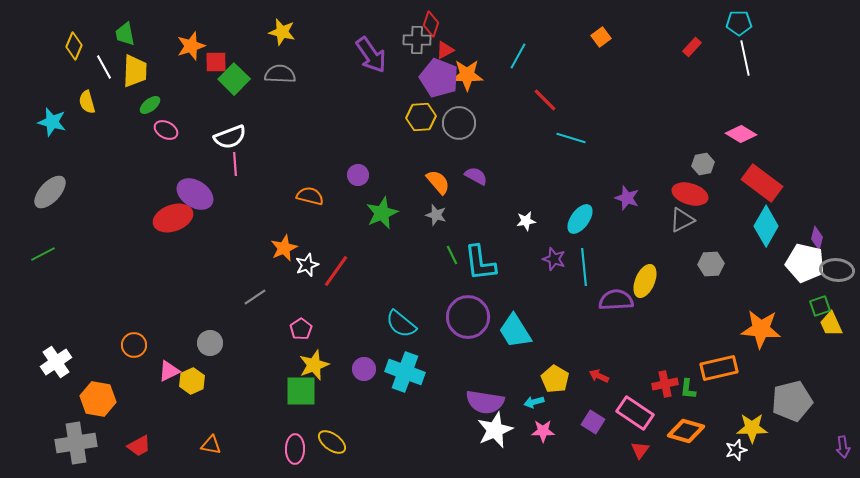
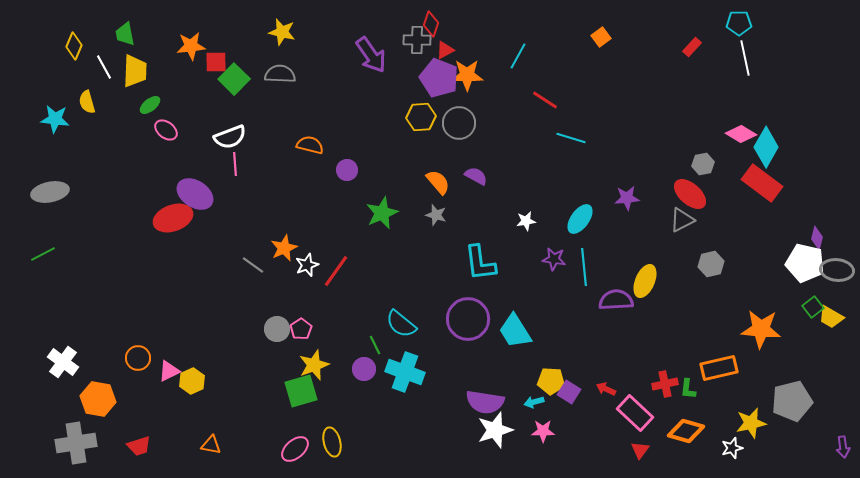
orange star at (191, 46): rotated 12 degrees clockwise
red line at (545, 100): rotated 12 degrees counterclockwise
cyan star at (52, 122): moved 3 px right, 3 px up; rotated 8 degrees counterclockwise
pink ellipse at (166, 130): rotated 10 degrees clockwise
purple circle at (358, 175): moved 11 px left, 5 px up
gray ellipse at (50, 192): rotated 36 degrees clockwise
red ellipse at (690, 194): rotated 24 degrees clockwise
orange semicircle at (310, 196): moved 51 px up
purple star at (627, 198): rotated 25 degrees counterclockwise
cyan diamond at (766, 226): moved 79 px up
green line at (452, 255): moved 77 px left, 90 px down
purple star at (554, 259): rotated 10 degrees counterclockwise
gray hexagon at (711, 264): rotated 10 degrees counterclockwise
gray line at (255, 297): moved 2 px left, 32 px up; rotated 70 degrees clockwise
green square at (820, 306): moved 7 px left, 1 px down; rotated 20 degrees counterclockwise
purple circle at (468, 317): moved 2 px down
yellow trapezoid at (831, 324): moved 7 px up; rotated 36 degrees counterclockwise
gray circle at (210, 343): moved 67 px right, 14 px up
orange circle at (134, 345): moved 4 px right, 13 px down
white cross at (56, 362): moved 7 px right; rotated 20 degrees counterclockwise
red arrow at (599, 376): moved 7 px right, 13 px down
yellow pentagon at (555, 379): moved 4 px left, 2 px down; rotated 28 degrees counterclockwise
green square at (301, 391): rotated 16 degrees counterclockwise
pink rectangle at (635, 413): rotated 9 degrees clockwise
purple square at (593, 422): moved 24 px left, 30 px up
yellow star at (752, 428): moved 1 px left, 5 px up; rotated 12 degrees counterclockwise
white star at (495, 430): rotated 6 degrees clockwise
yellow ellipse at (332, 442): rotated 40 degrees clockwise
red trapezoid at (139, 446): rotated 10 degrees clockwise
pink ellipse at (295, 449): rotated 48 degrees clockwise
white star at (736, 450): moved 4 px left, 2 px up
